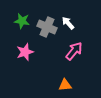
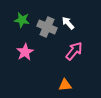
green star: moved 1 px up
pink star: rotated 12 degrees counterclockwise
